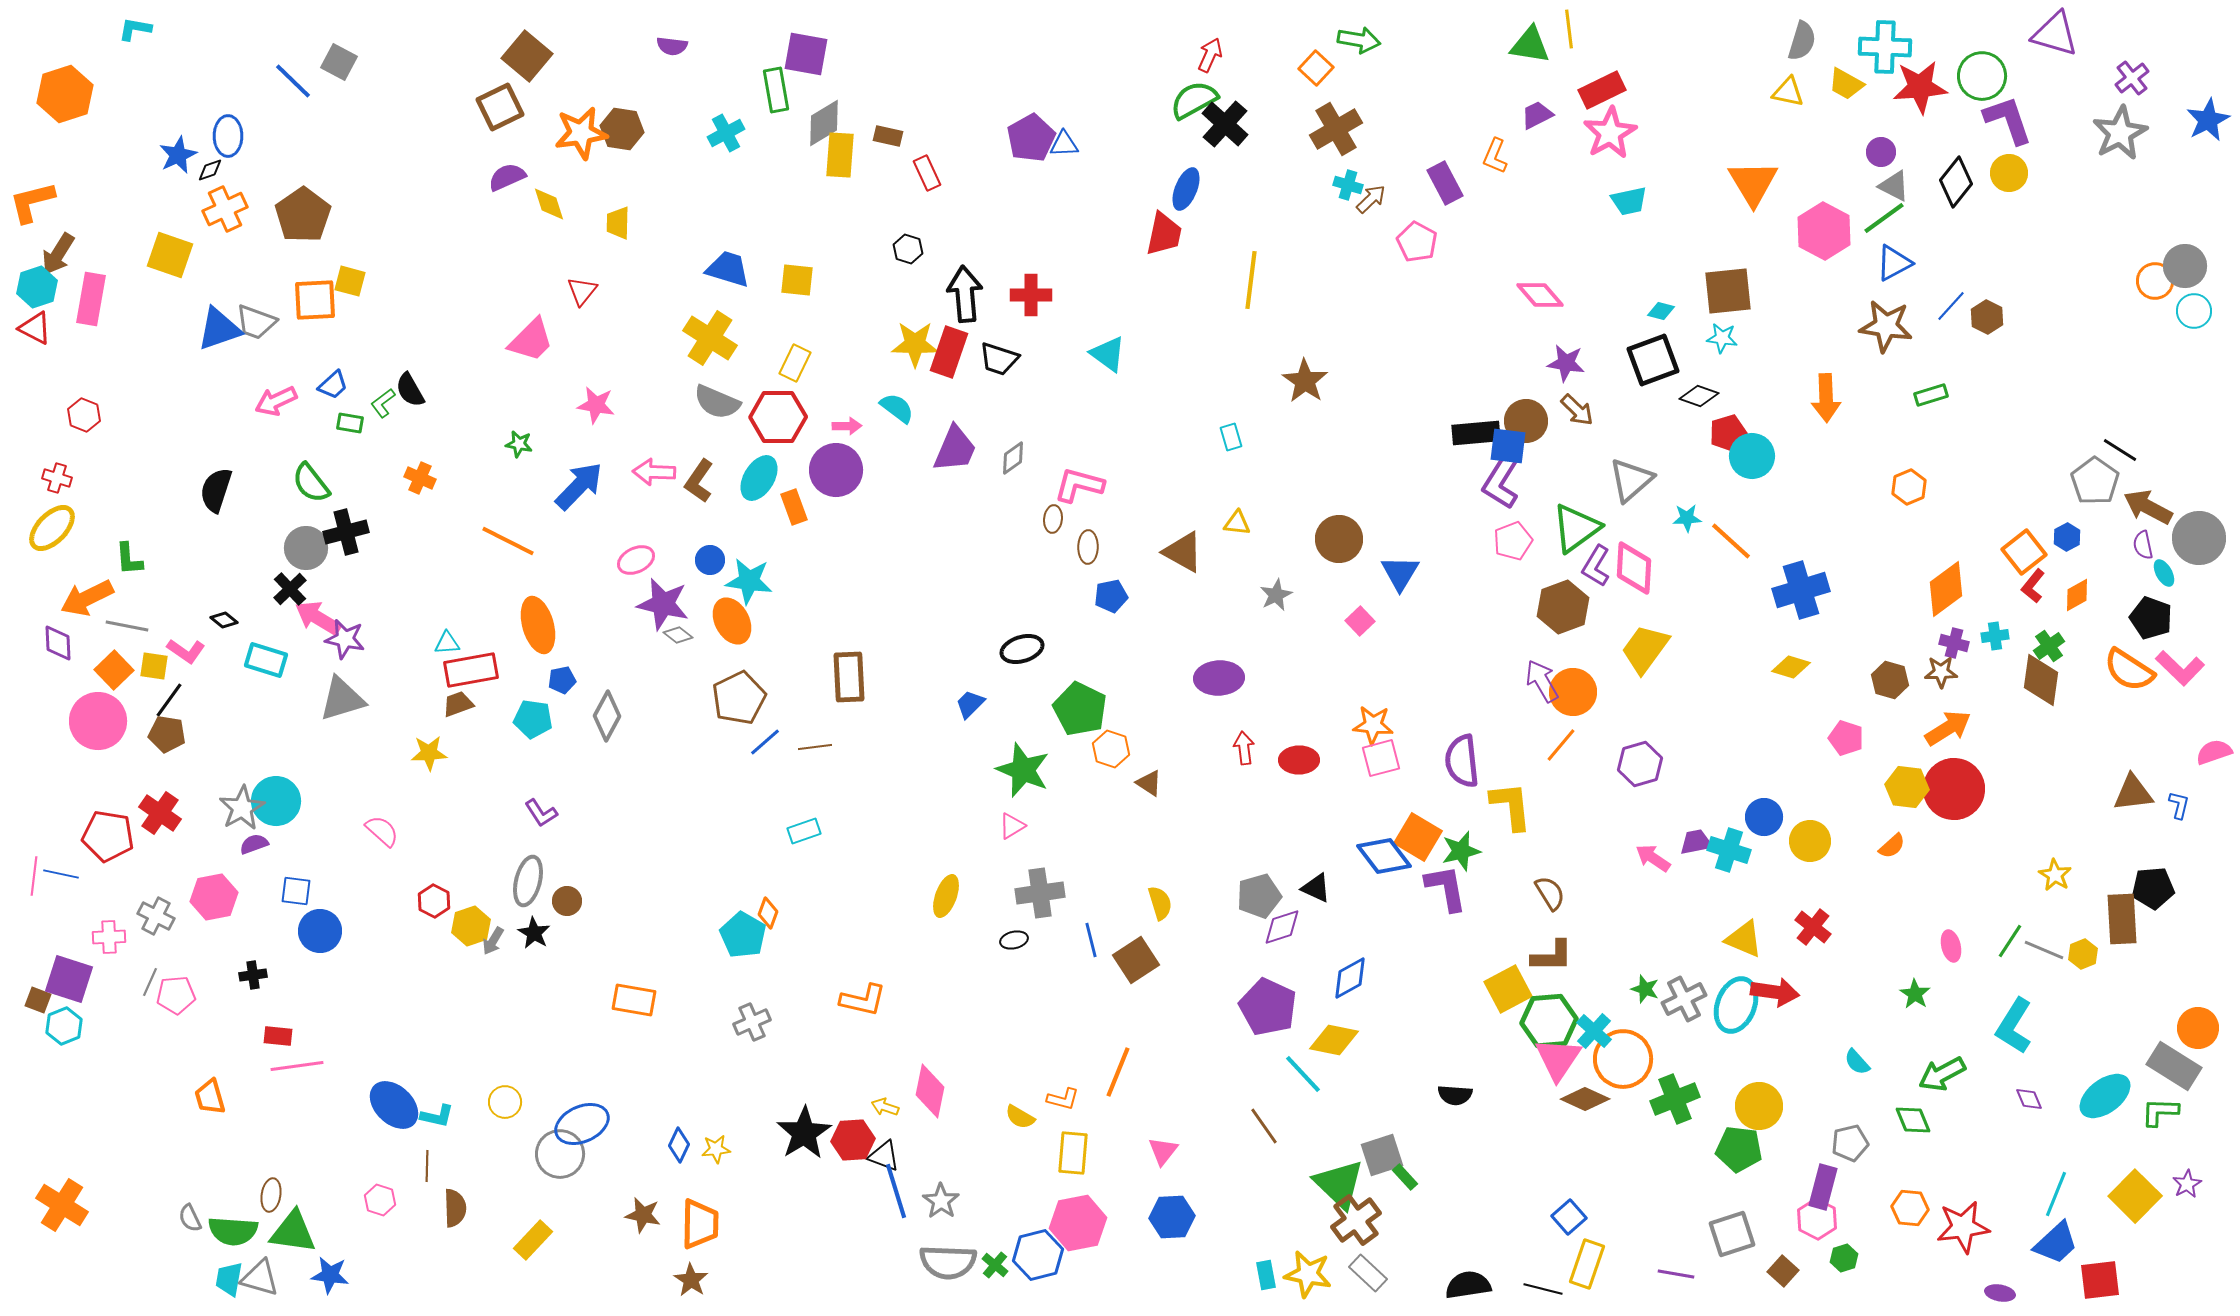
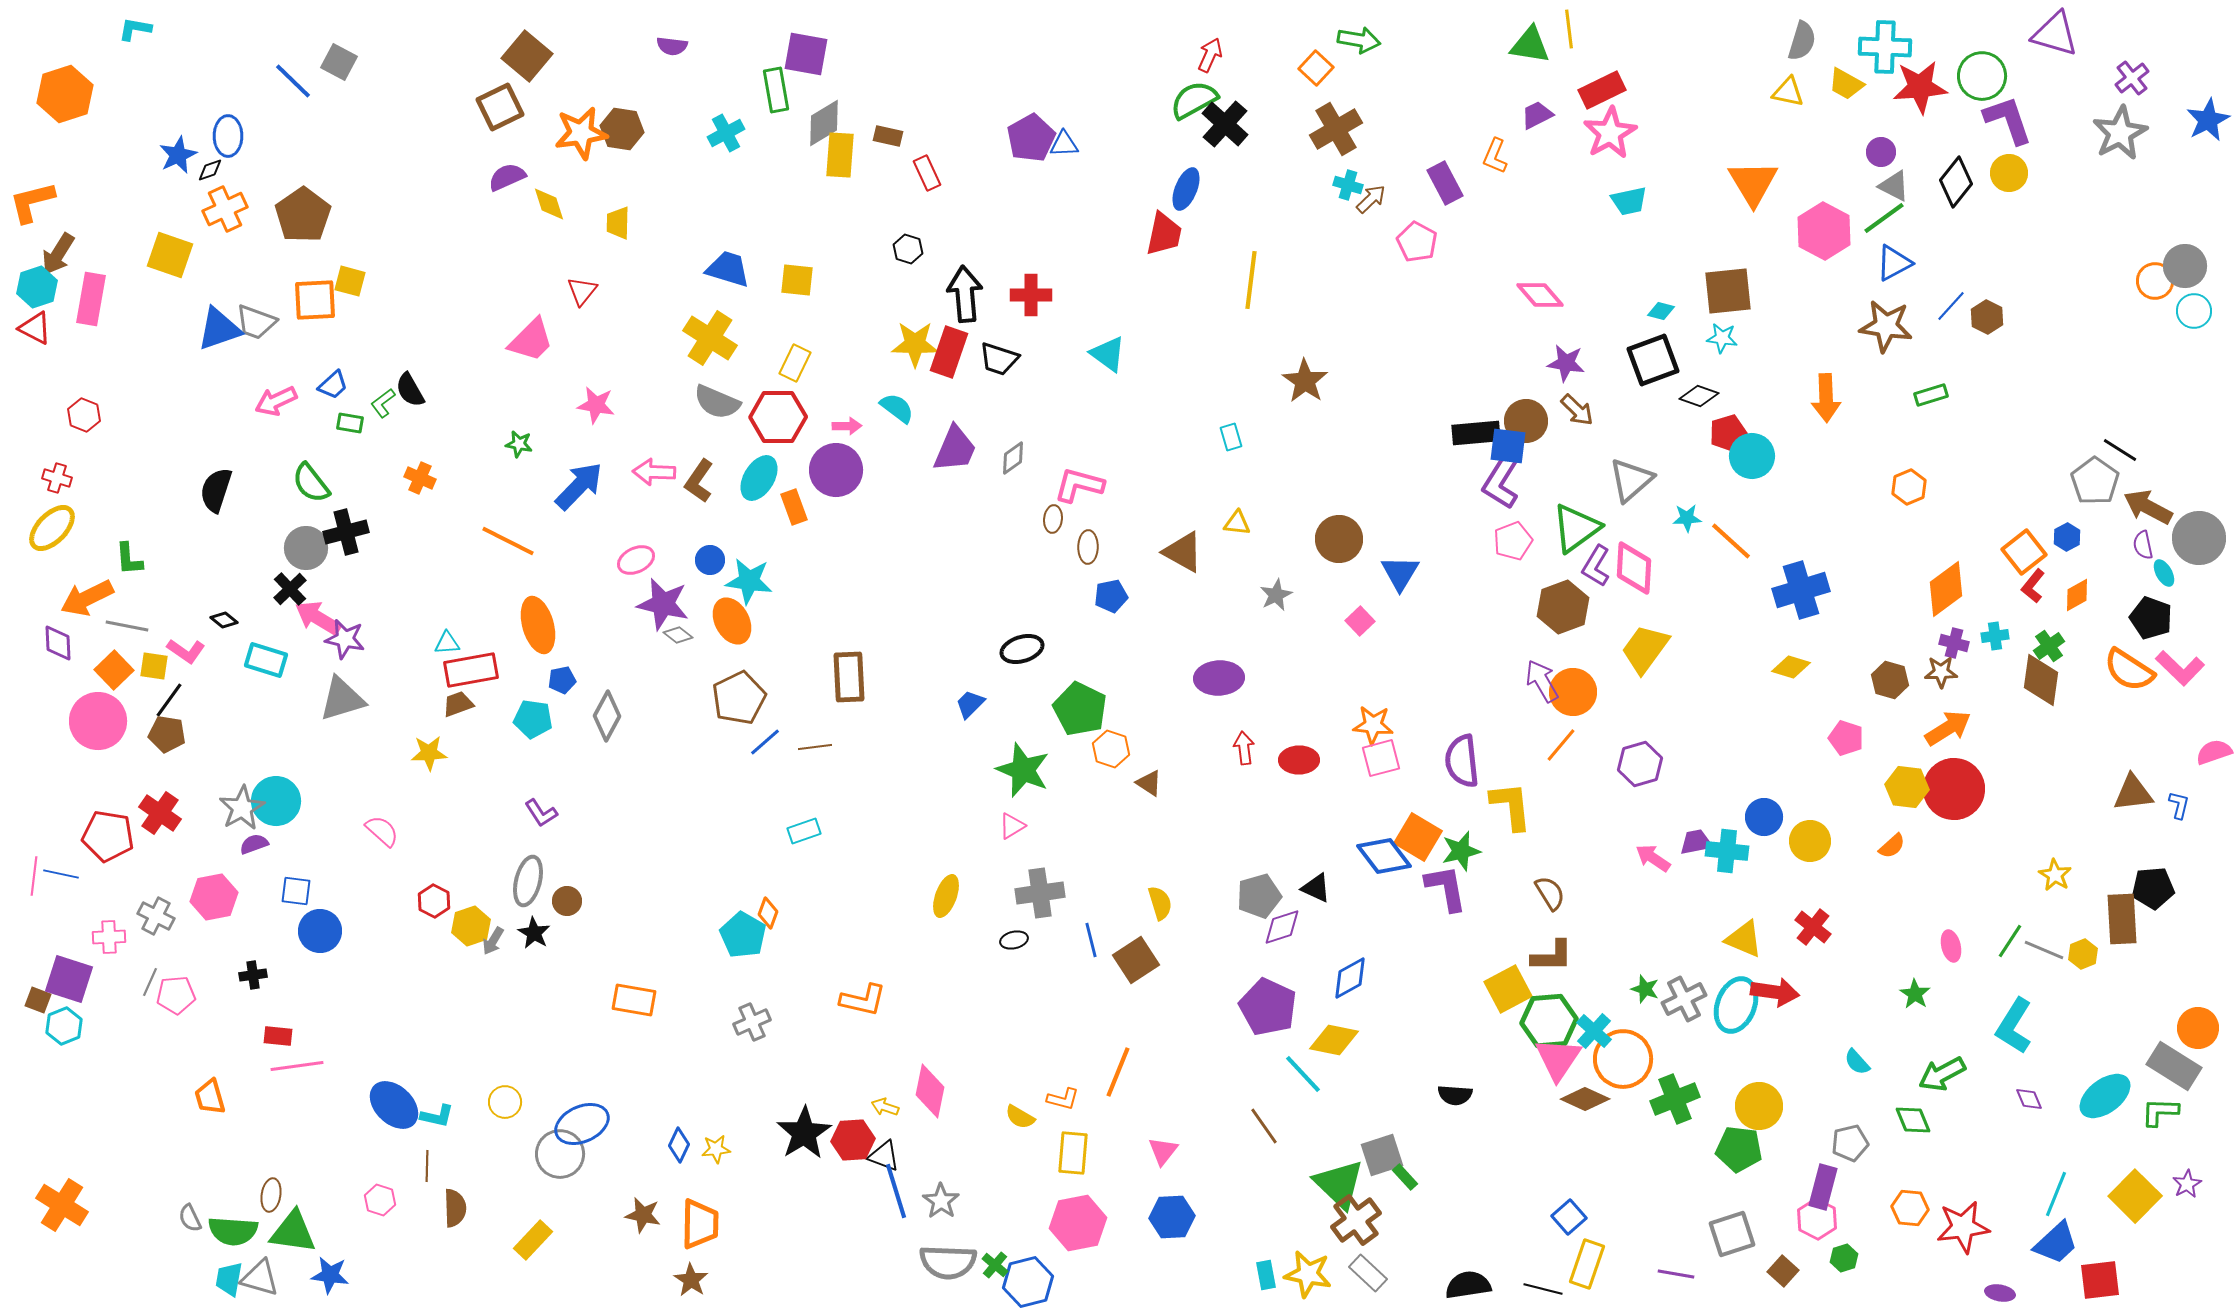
cyan cross at (1729, 850): moved 2 px left, 1 px down; rotated 12 degrees counterclockwise
blue hexagon at (1038, 1255): moved 10 px left, 27 px down
